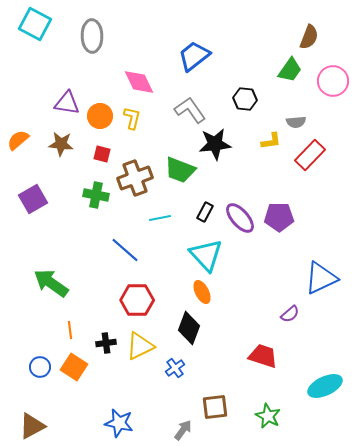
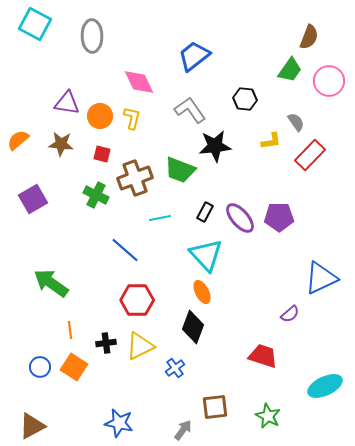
pink circle at (333, 81): moved 4 px left
gray semicircle at (296, 122): rotated 120 degrees counterclockwise
black star at (215, 144): moved 2 px down
green cross at (96, 195): rotated 15 degrees clockwise
black diamond at (189, 328): moved 4 px right, 1 px up
